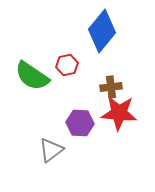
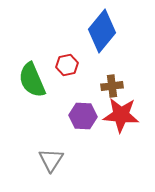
green semicircle: moved 4 px down; rotated 33 degrees clockwise
brown cross: moved 1 px right, 1 px up
red star: moved 2 px right, 2 px down
purple hexagon: moved 3 px right, 7 px up
gray triangle: moved 10 px down; rotated 20 degrees counterclockwise
